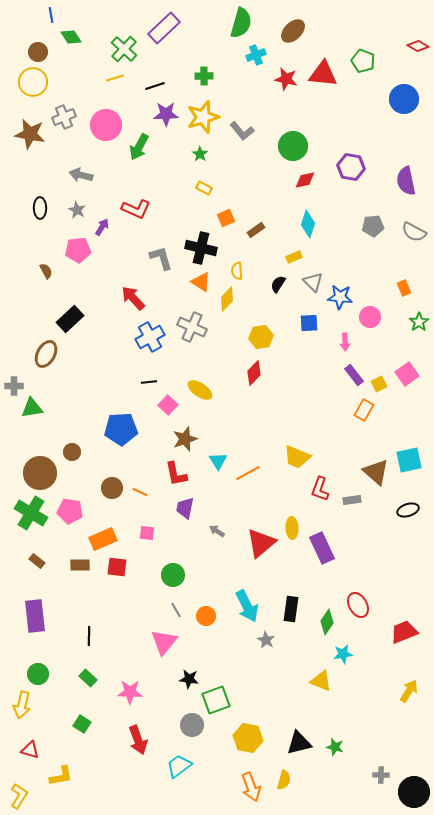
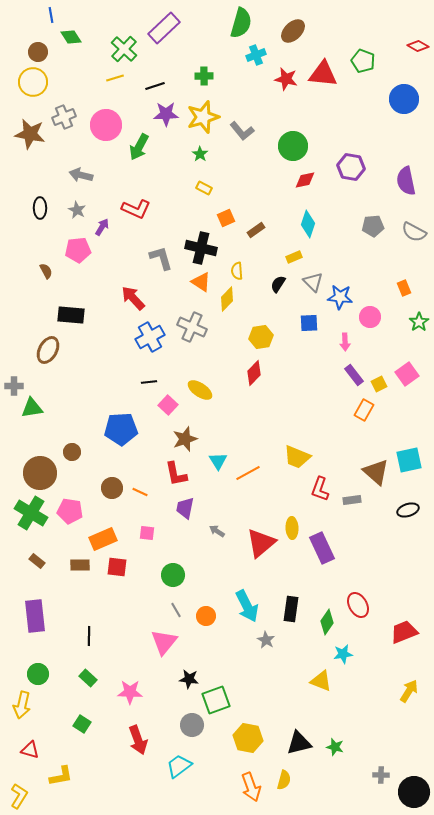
black rectangle at (70, 319): moved 1 px right, 4 px up; rotated 48 degrees clockwise
brown ellipse at (46, 354): moved 2 px right, 4 px up
